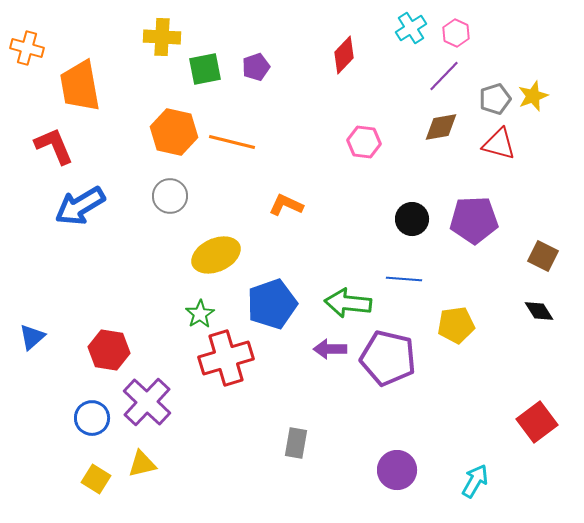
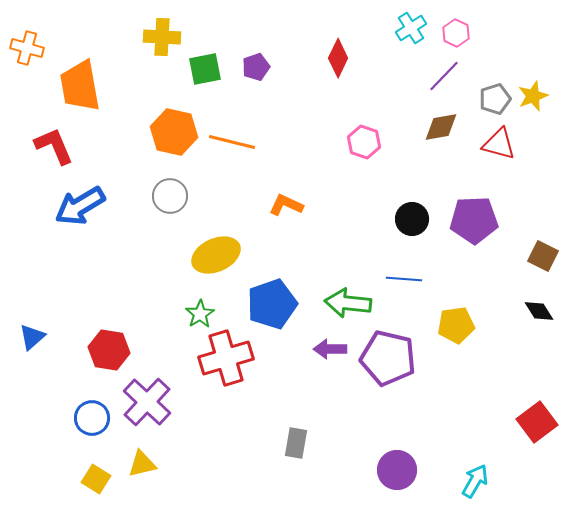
red diamond at (344, 55): moved 6 px left, 3 px down; rotated 18 degrees counterclockwise
pink hexagon at (364, 142): rotated 12 degrees clockwise
